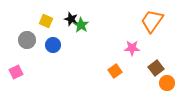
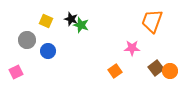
orange trapezoid: rotated 15 degrees counterclockwise
green star: rotated 14 degrees counterclockwise
blue circle: moved 5 px left, 6 px down
orange circle: moved 3 px right, 12 px up
